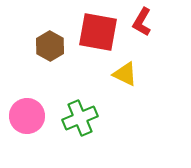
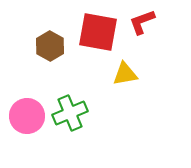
red L-shape: rotated 40 degrees clockwise
yellow triangle: rotated 36 degrees counterclockwise
green cross: moved 10 px left, 5 px up
